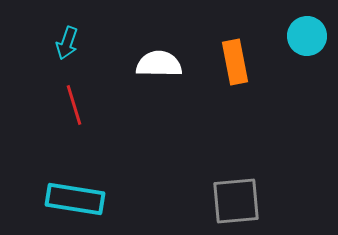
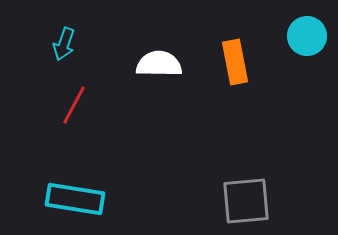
cyan arrow: moved 3 px left, 1 px down
red line: rotated 45 degrees clockwise
gray square: moved 10 px right
